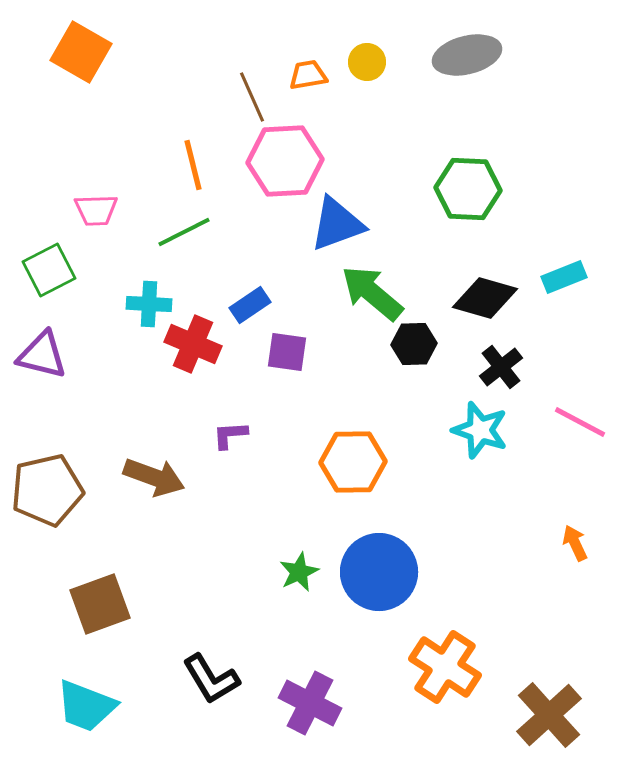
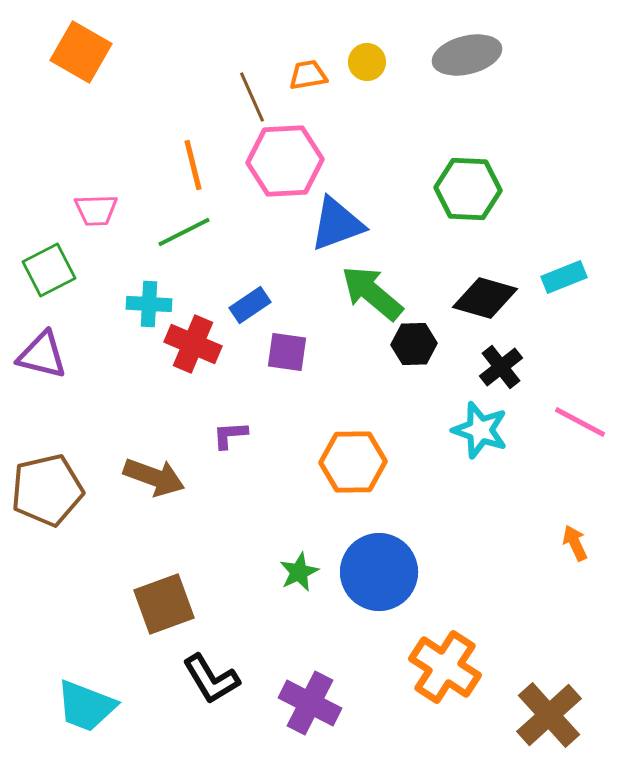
brown square: moved 64 px right
